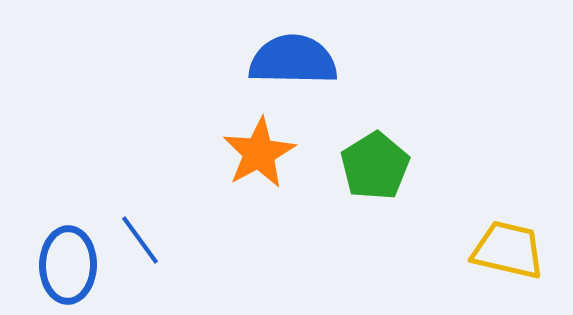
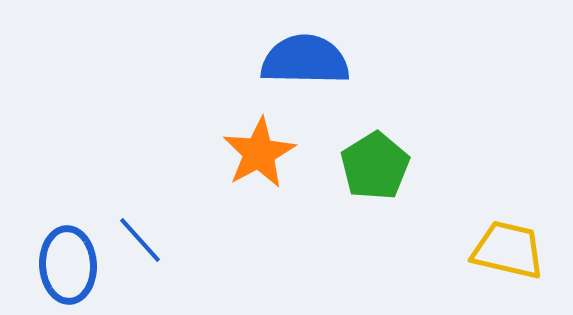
blue semicircle: moved 12 px right
blue line: rotated 6 degrees counterclockwise
blue ellipse: rotated 4 degrees counterclockwise
